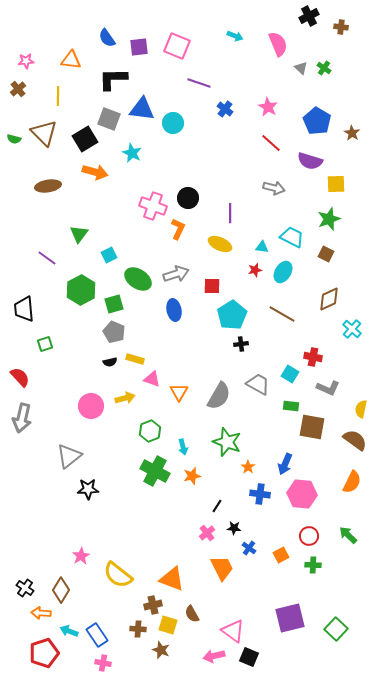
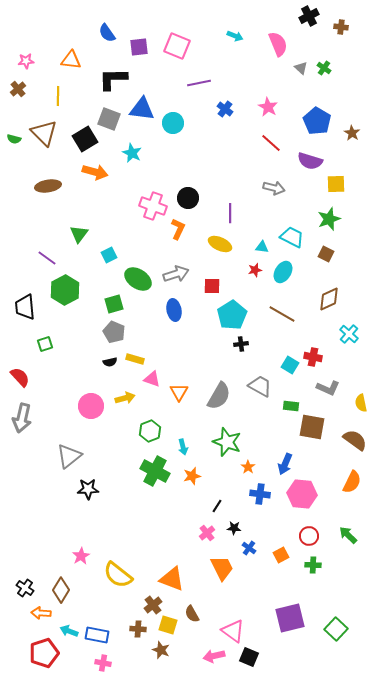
blue semicircle at (107, 38): moved 5 px up
purple line at (199, 83): rotated 30 degrees counterclockwise
green hexagon at (81, 290): moved 16 px left
black trapezoid at (24, 309): moved 1 px right, 2 px up
cyan cross at (352, 329): moved 3 px left, 5 px down
cyan square at (290, 374): moved 9 px up
gray trapezoid at (258, 384): moved 2 px right, 2 px down
yellow semicircle at (361, 409): moved 6 px up; rotated 24 degrees counterclockwise
brown cross at (153, 605): rotated 24 degrees counterclockwise
blue rectangle at (97, 635): rotated 45 degrees counterclockwise
